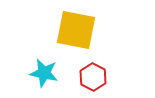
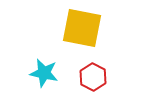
yellow square: moved 6 px right, 2 px up
